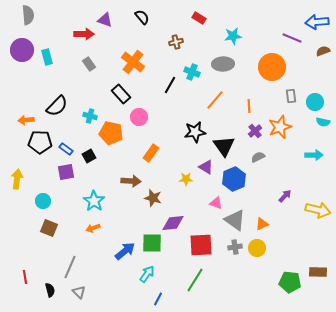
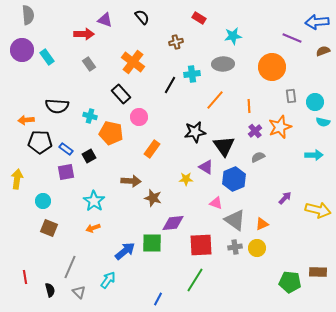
cyan rectangle at (47, 57): rotated 21 degrees counterclockwise
cyan cross at (192, 72): moved 2 px down; rotated 28 degrees counterclockwise
black semicircle at (57, 106): rotated 50 degrees clockwise
orange rectangle at (151, 153): moved 1 px right, 4 px up
purple arrow at (285, 196): moved 2 px down
cyan arrow at (147, 274): moved 39 px left, 6 px down
